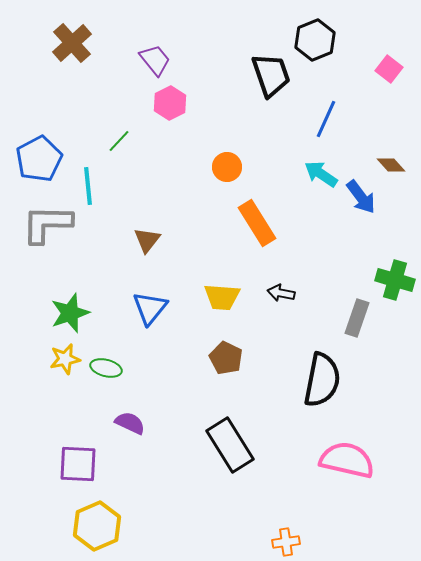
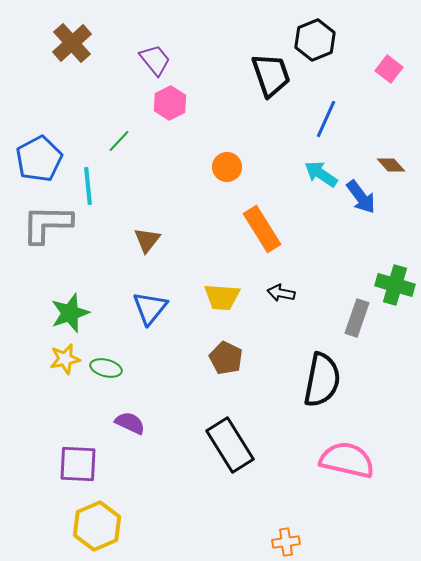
orange rectangle: moved 5 px right, 6 px down
green cross: moved 5 px down
